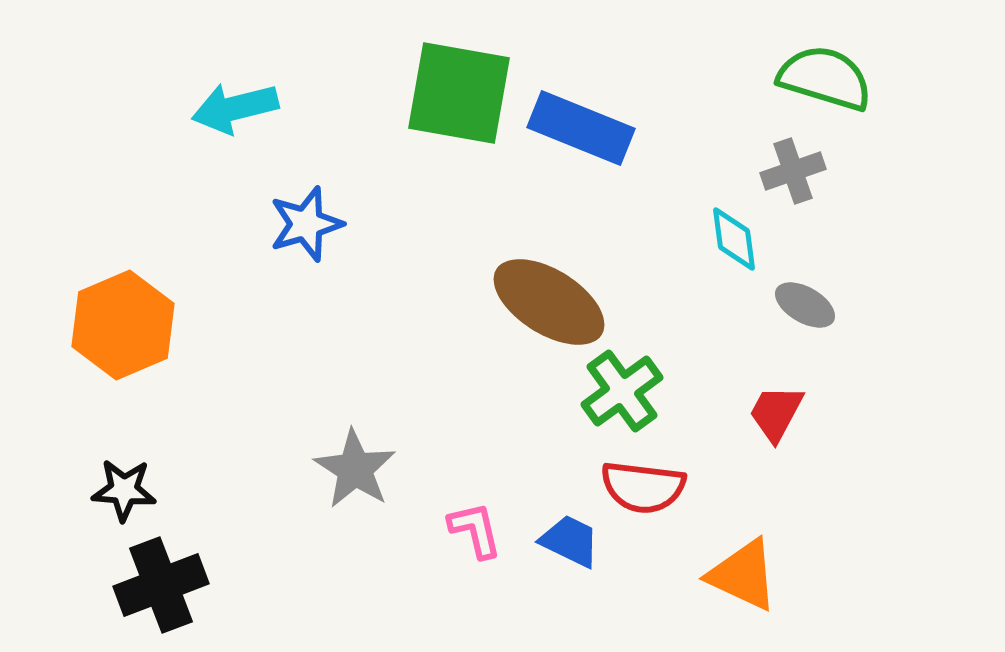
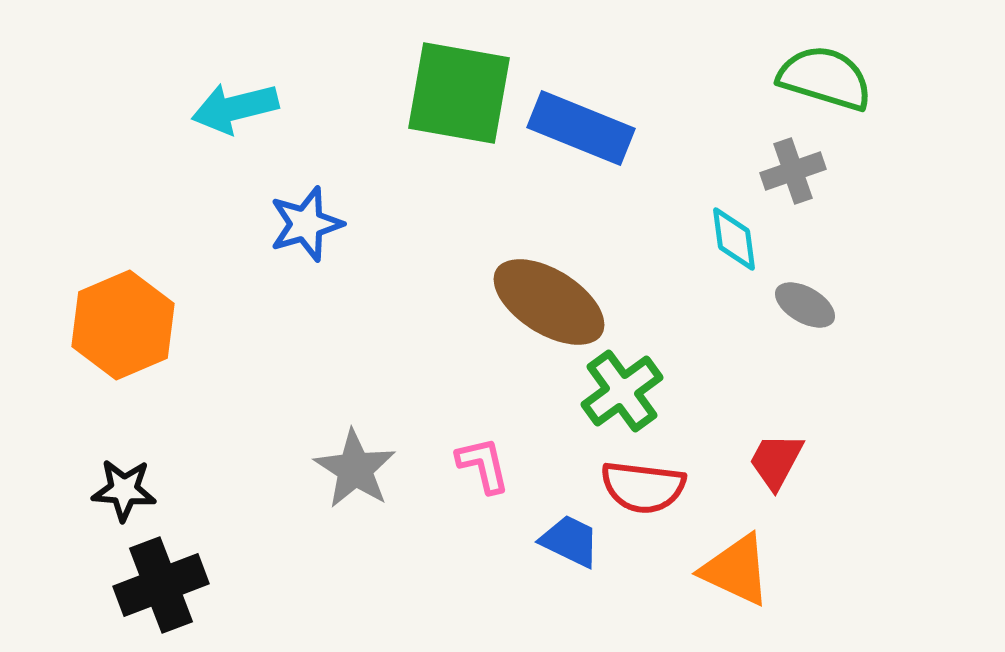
red trapezoid: moved 48 px down
pink L-shape: moved 8 px right, 65 px up
orange triangle: moved 7 px left, 5 px up
